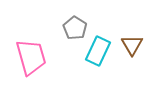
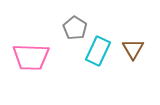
brown triangle: moved 1 px right, 4 px down
pink trapezoid: rotated 108 degrees clockwise
